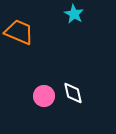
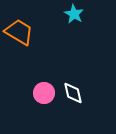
orange trapezoid: rotated 8 degrees clockwise
pink circle: moved 3 px up
